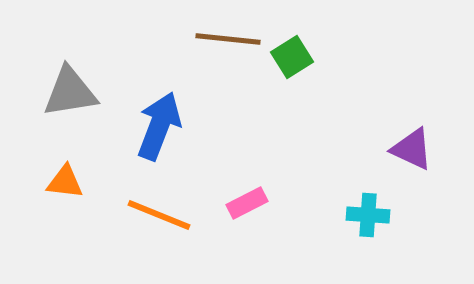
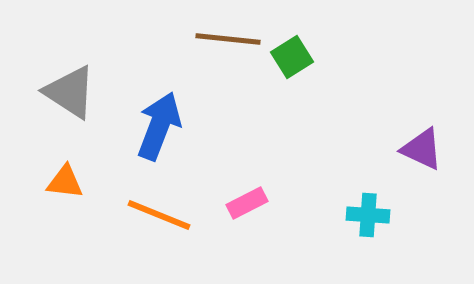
gray triangle: rotated 42 degrees clockwise
purple triangle: moved 10 px right
